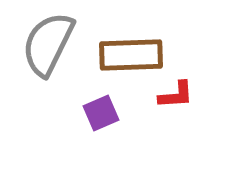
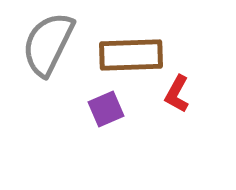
red L-shape: moved 1 px right, 1 px up; rotated 123 degrees clockwise
purple square: moved 5 px right, 4 px up
